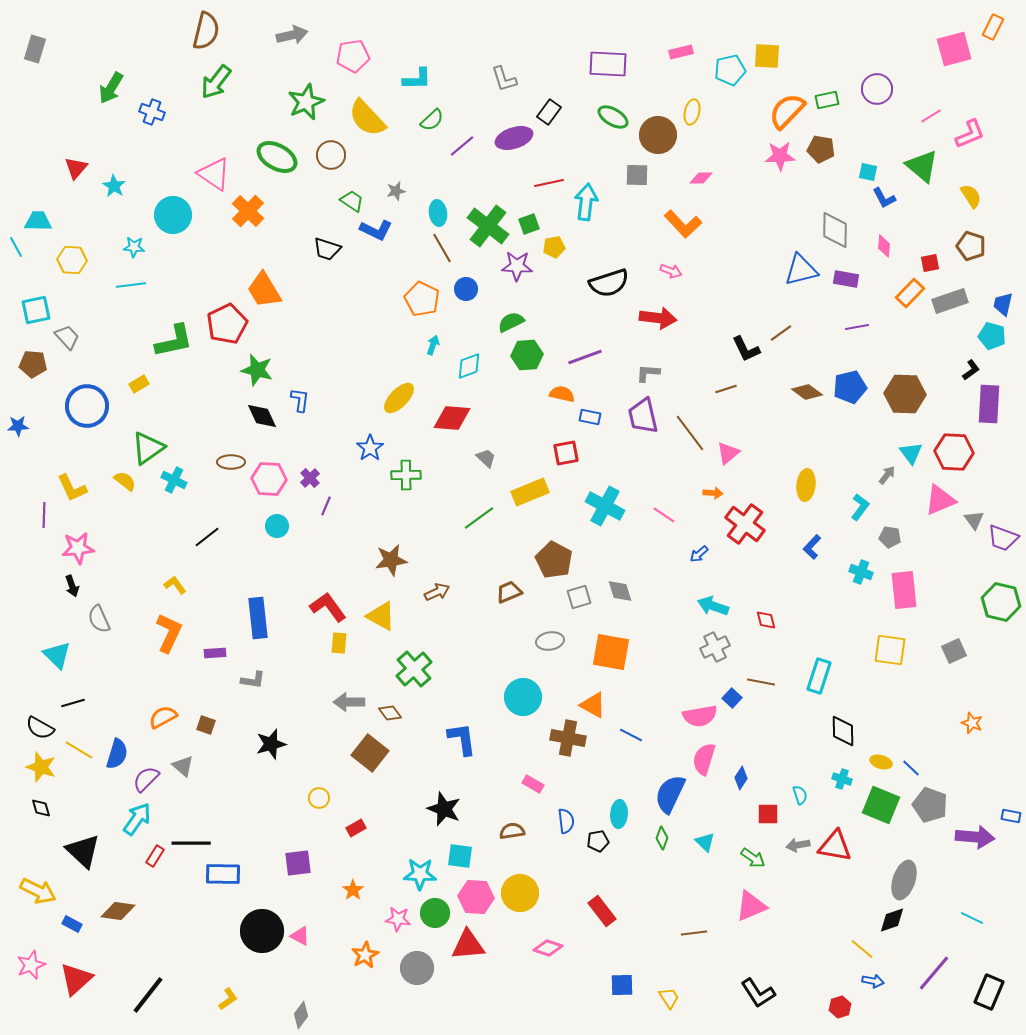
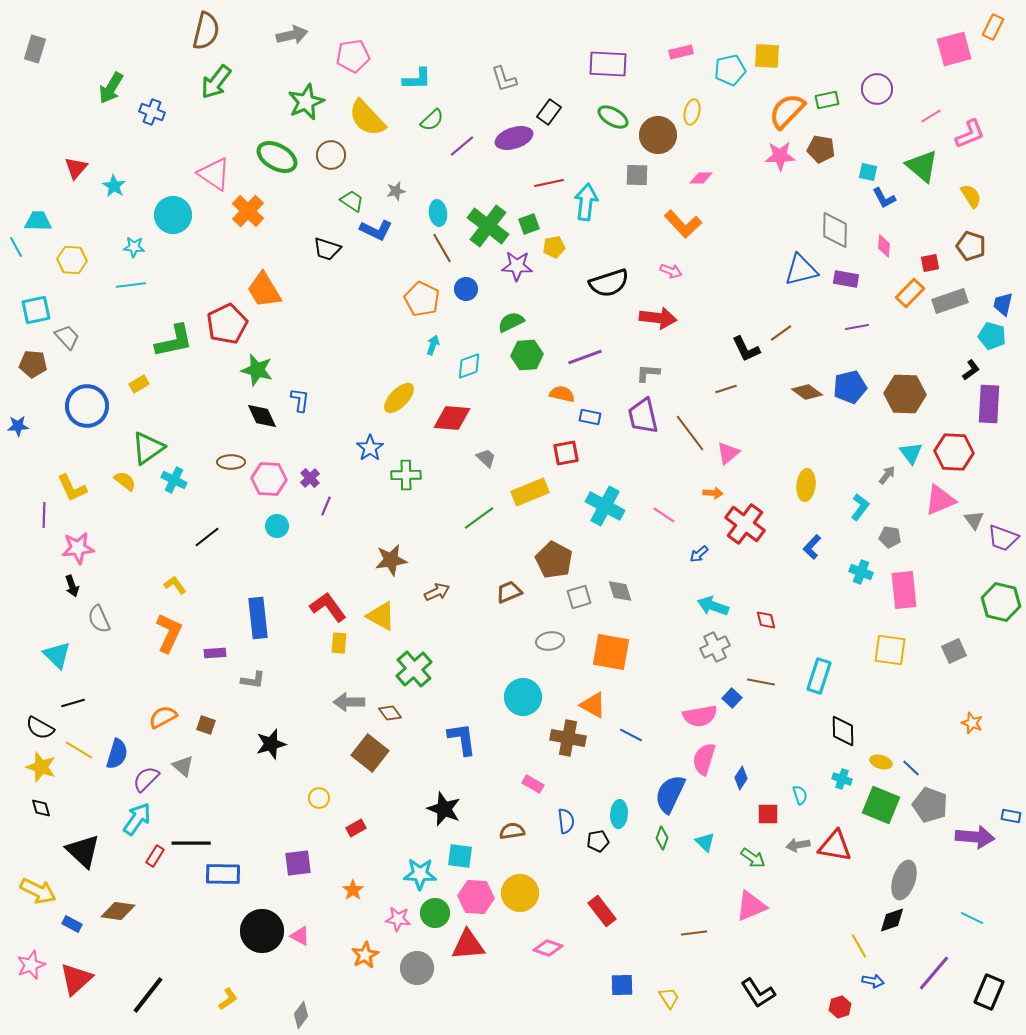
yellow line at (862, 949): moved 3 px left, 3 px up; rotated 20 degrees clockwise
